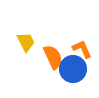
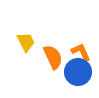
orange L-shape: moved 1 px left, 3 px down
blue circle: moved 5 px right, 3 px down
